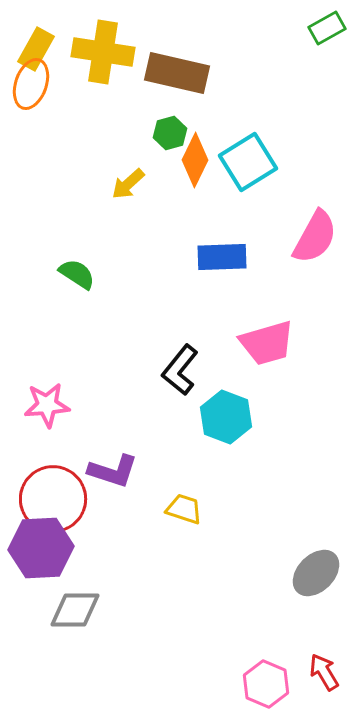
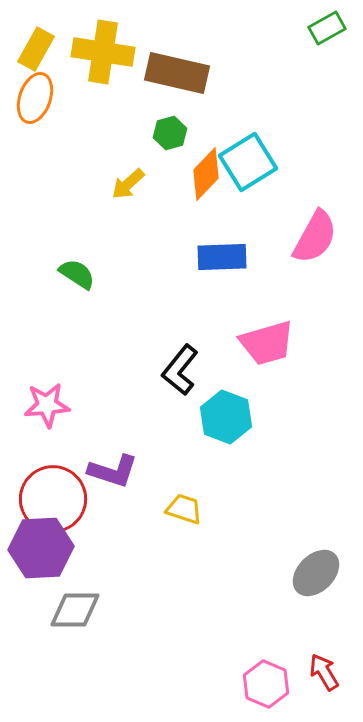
orange ellipse: moved 4 px right, 14 px down
orange diamond: moved 11 px right, 14 px down; rotated 18 degrees clockwise
